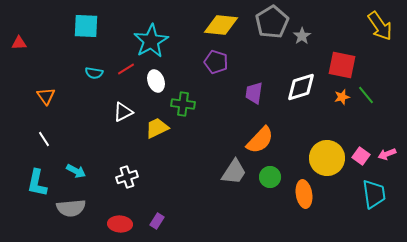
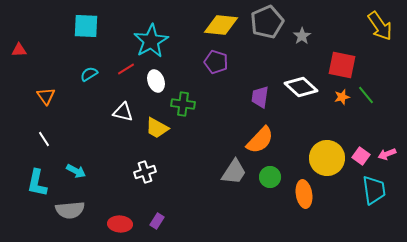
gray pentagon: moved 5 px left; rotated 8 degrees clockwise
red triangle: moved 7 px down
cyan semicircle: moved 5 px left, 1 px down; rotated 138 degrees clockwise
white diamond: rotated 60 degrees clockwise
purple trapezoid: moved 6 px right, 4 px down
white triangle: rotated 40 degrees clockwise
yellow trapezoid: rotated 125 degrees counterclockwise
white cross: moved 18 px right, 5 px up
cyan trapezoid: moved 4 px up
gray semicircle: moved 1 px left, 2 px down
